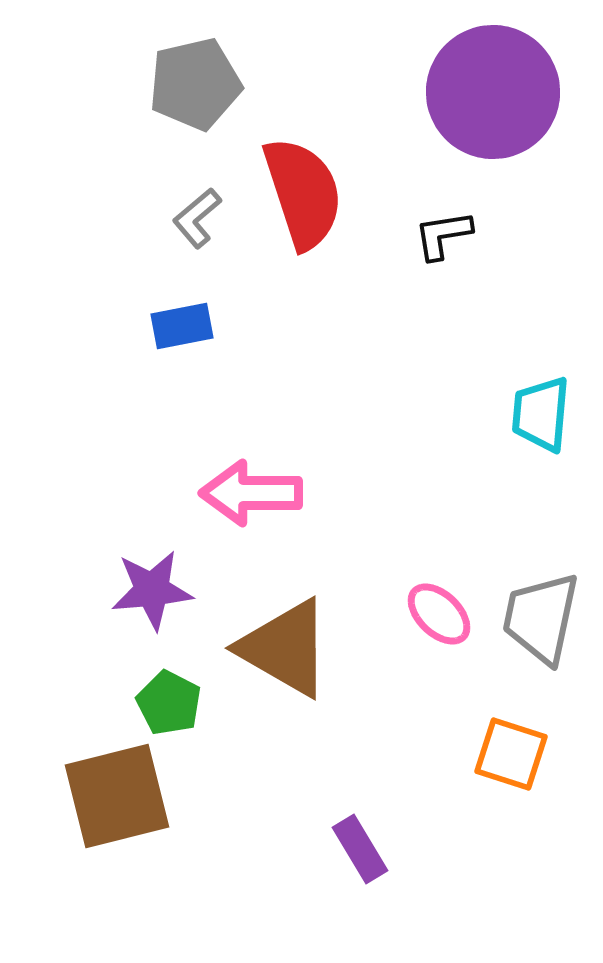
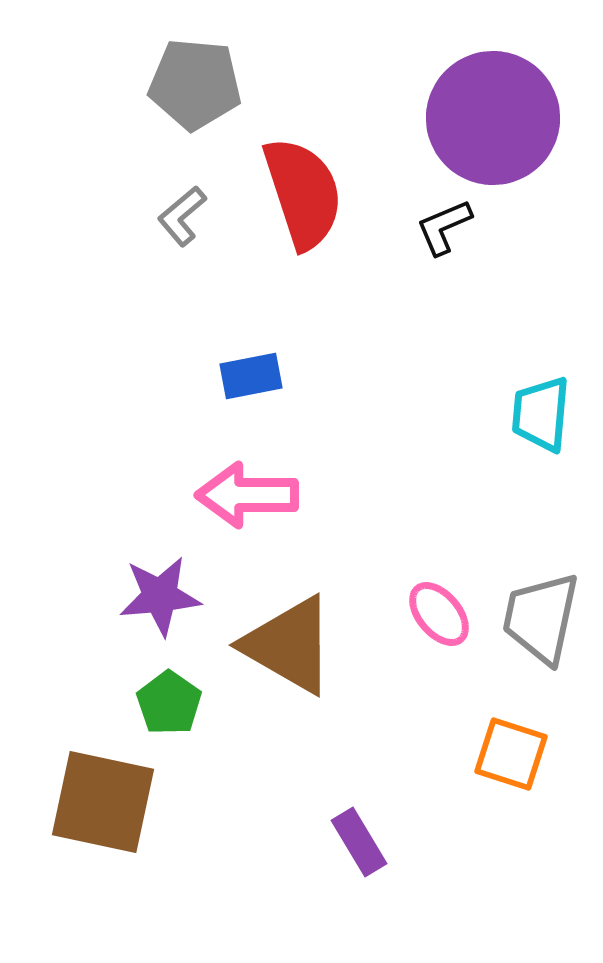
gray pentagon: rotated 18 degrees clockwise
purple circle: moved 26 px down
gray L-shape: moved 15 px left, 2 px up
black L-shape: moved 1 px right, 8 px up; rotated 14 degrees counterclockwise
blue rectangle: moved 69 px right, 50 px down
pink arrow: moved 4 px left, 2 px down
purple star: moved 8 px right, 6 px down
pink ellipse: rotated 6 degrees clockwise
brown triangle: moved 4 px right, 3 px up
green pentagon: rotated 8 degrees clockwise
brown square: moved 14 px left, 6 px down; rotated 26 degrees clockwise
purple rectangle: moved 1 px left, 7 px up
